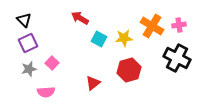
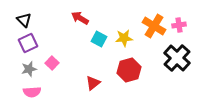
orange cross: moved 2 px right
black cross: rotated 16 degrees clockwise
pink semicircle: moved 14 px left
